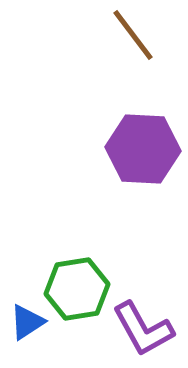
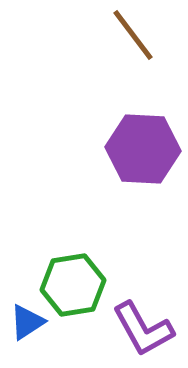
green hexagon: moved 4 px left, 4 px up
